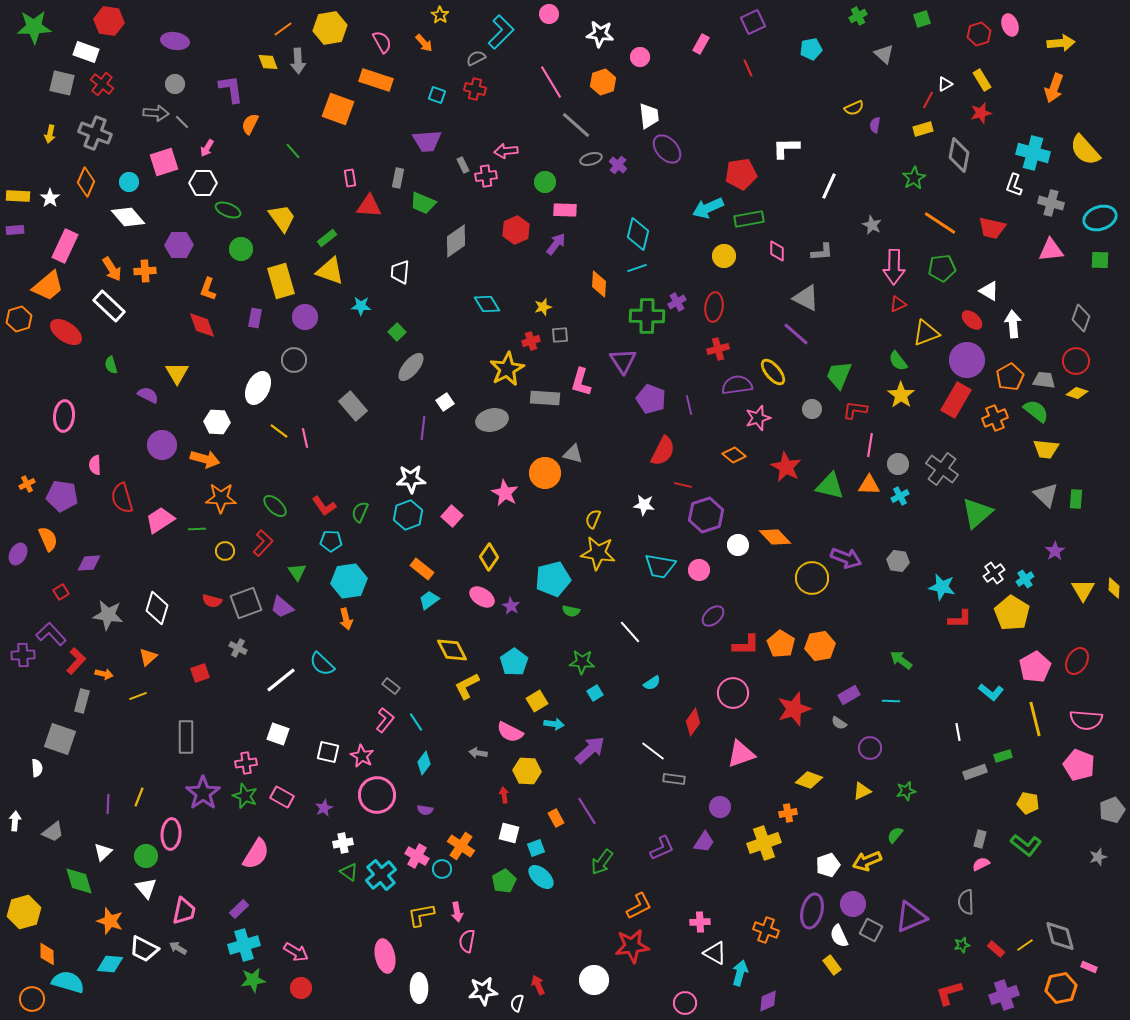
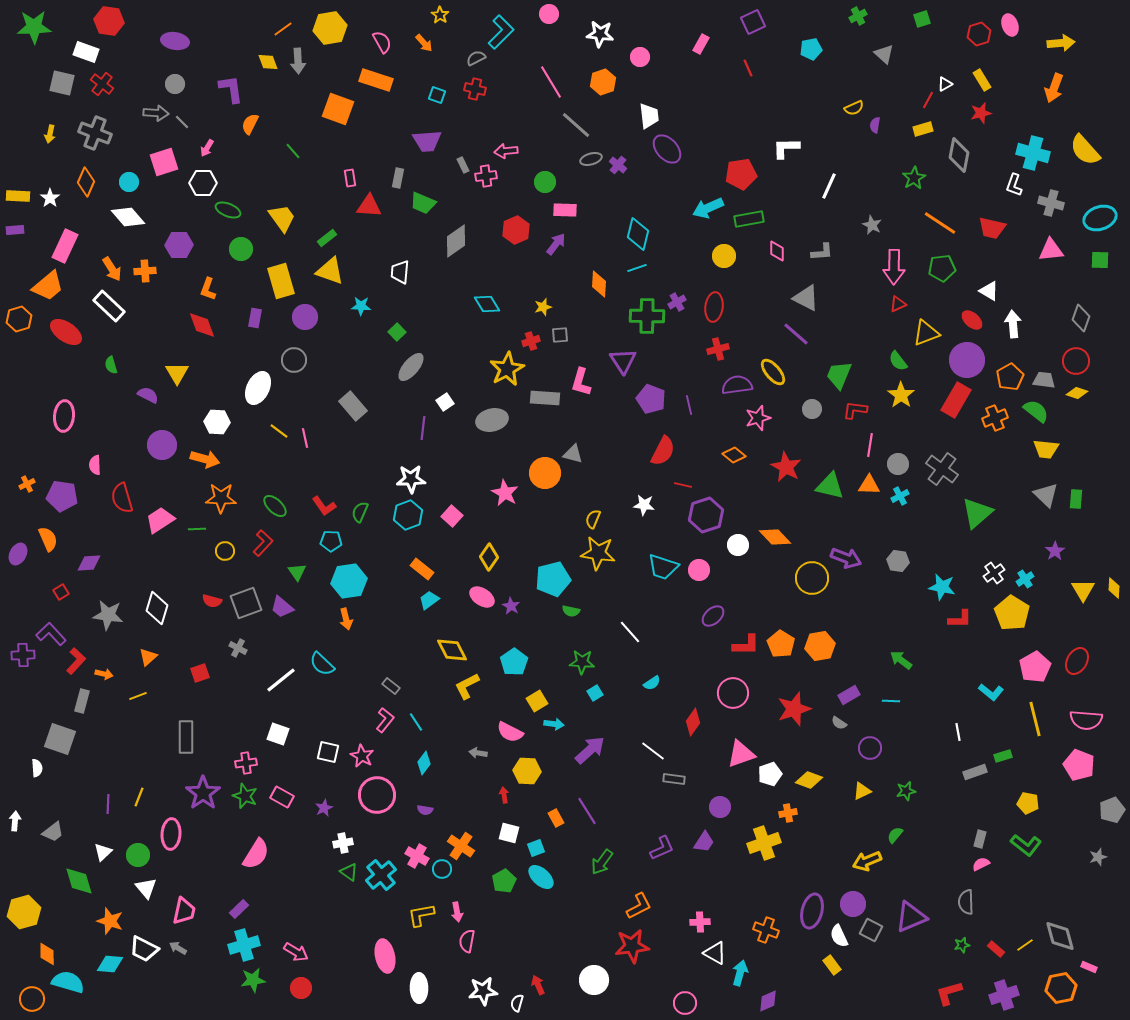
cyan trapezoid at (660, 566): moved 3 px right, 1 px down; rotated 8 degrees clockwise
green circle at (146, 856): moved 8 px left, 1 px up
white pentagon at (828, 865): moved 58 px left, 91 px up
